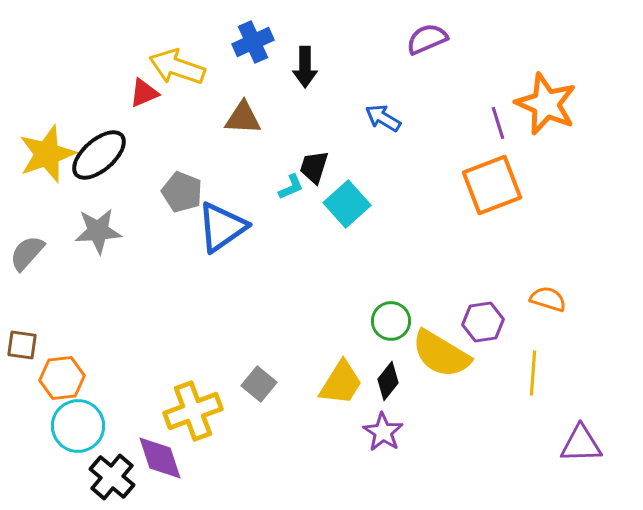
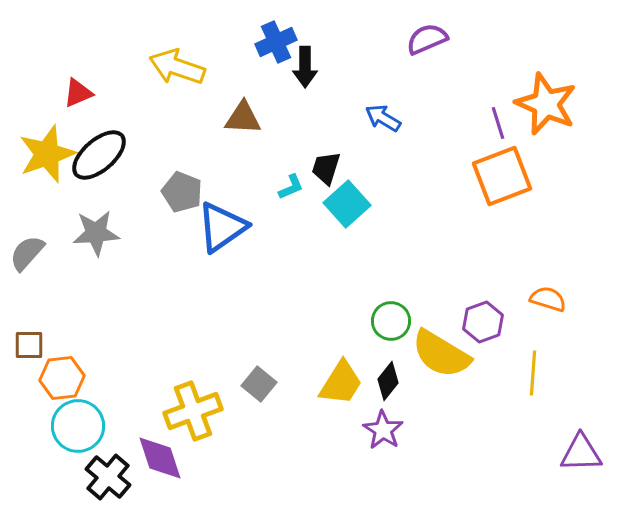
blue cross: moved 23 px right
red triangle: moved 66 px left
black trapezoid: moved 12 px right, 1 px down
orange square: moved 10 px right, 9 px up
gray star: moved 2 px left, 2 px down
purple hexagon: rotated 12 degrees counterclockwise
brown square: moved 7 px right; rotated 8 degrees counterclockwise
purple star: moved 2 px up
purple triangle: moved 9 px down
black cross: moved 4 px left
